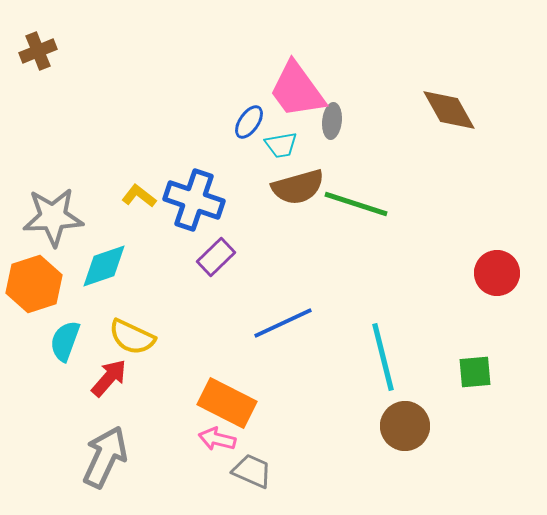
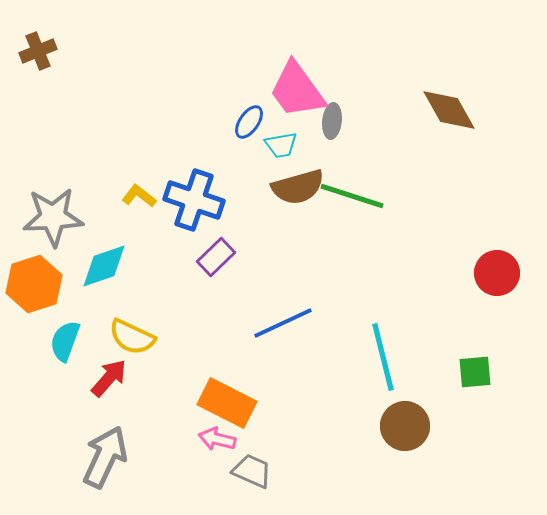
green line: moved 4 px left, 8 px up
